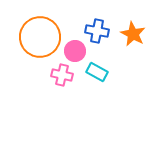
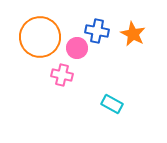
pink circle: moved 2 px right, 3 px up
cyan rectangle: moved 15 px right, 32 px down
